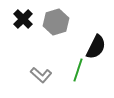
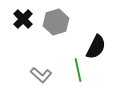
green line: rotated 30 degrees counterclockwise
